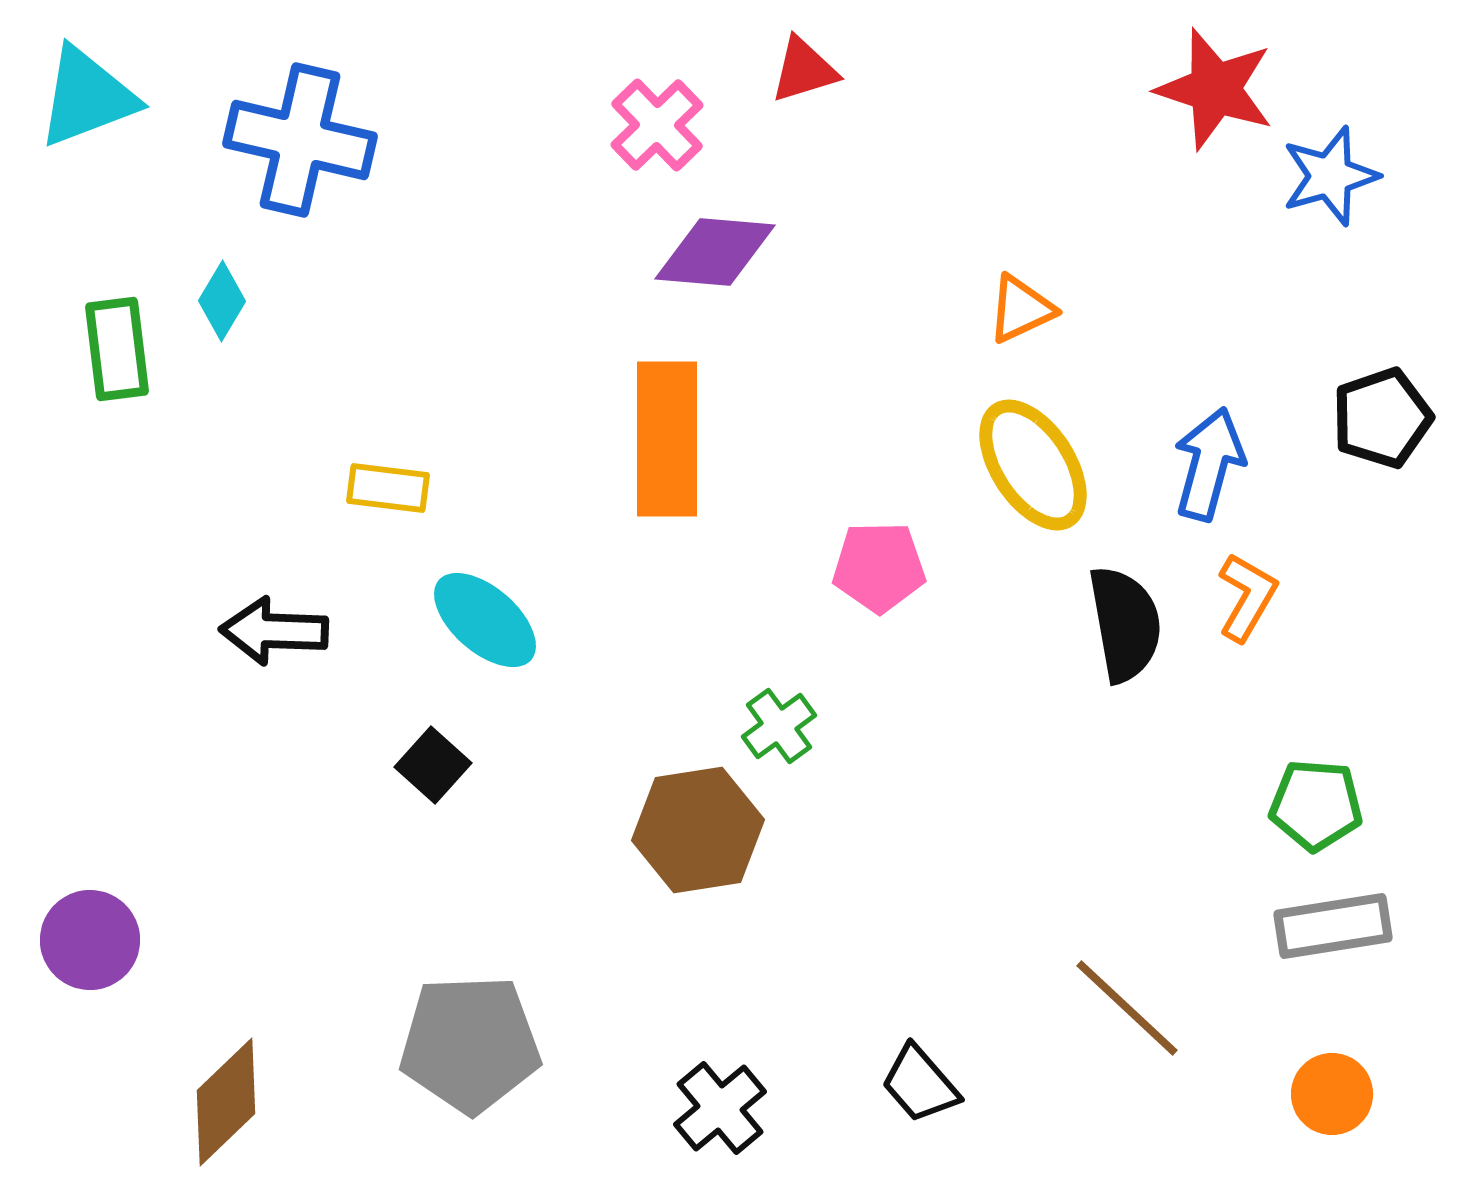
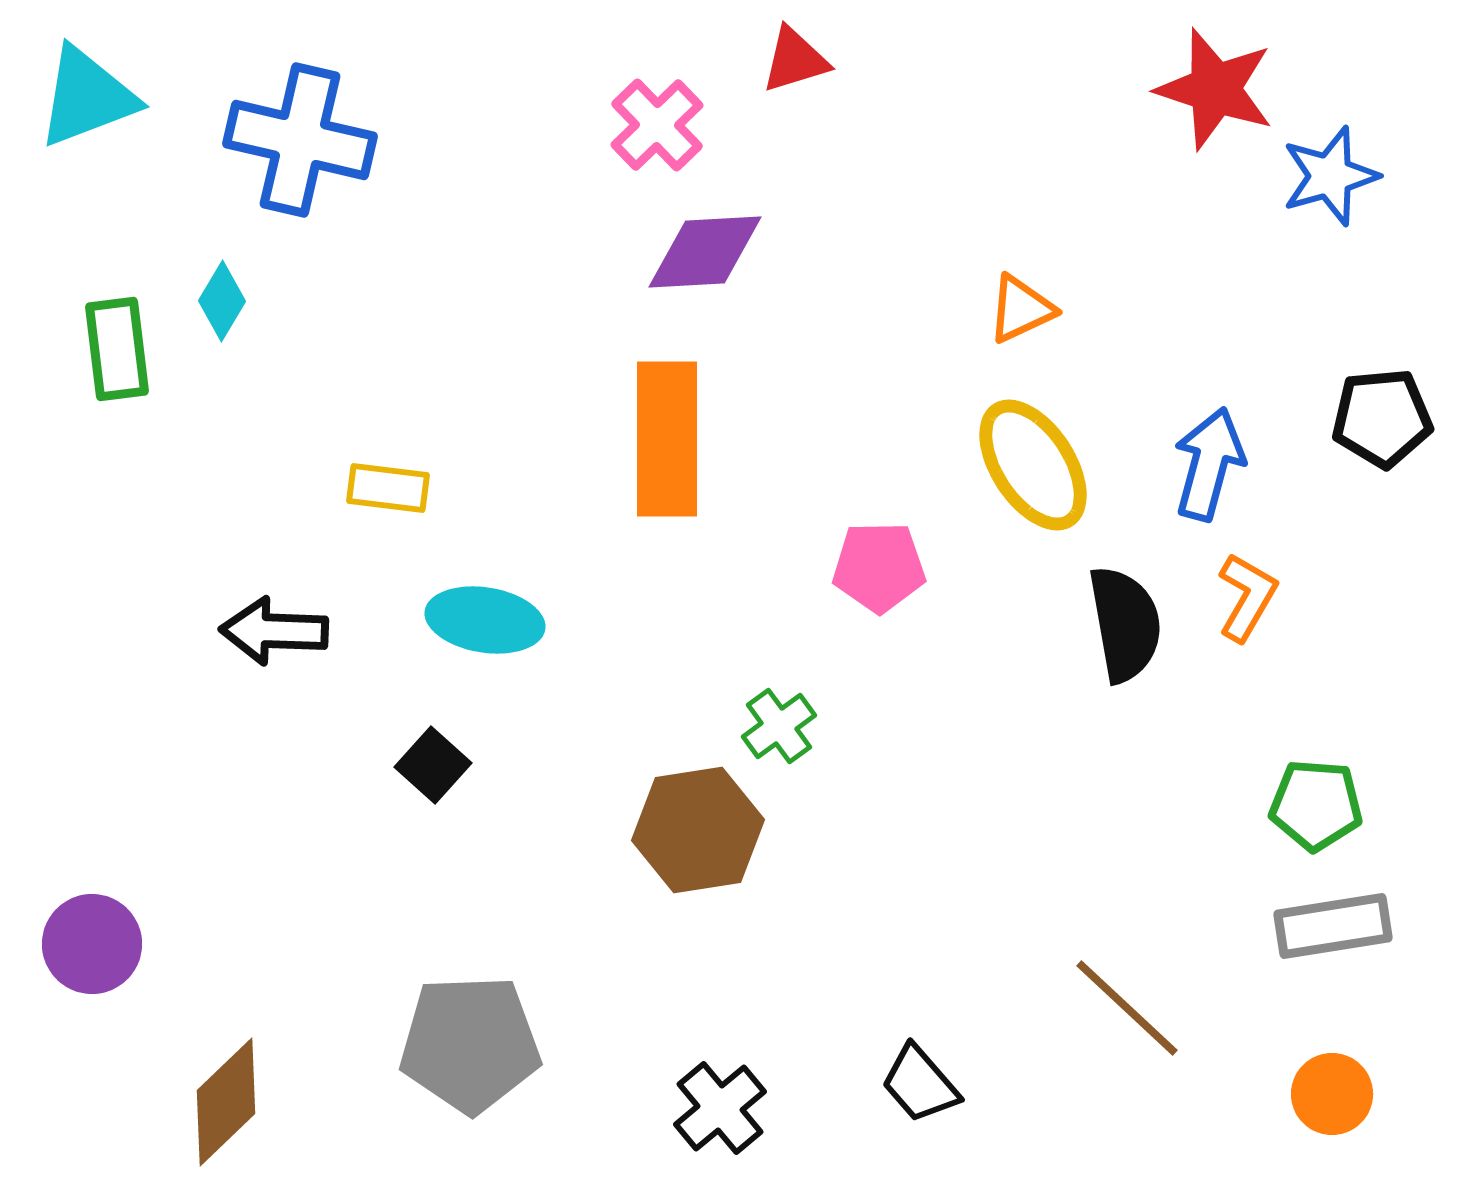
red triangle: moved 9 px left, 10 px up
purple diamond: moved 10 px left; rotated 8 degrees counterclockwise
black pentagon: rotated 14 degrees clockwise
cyan ellipse: rotated 32 degrees counterclockwise
purple circle: moved 2 px right, 4 px down
